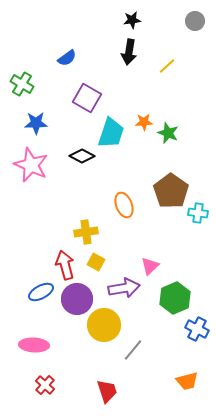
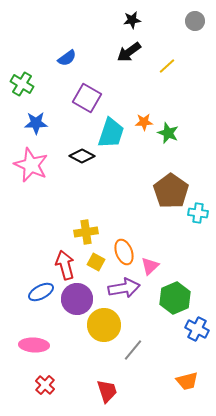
black arrow: rotated 45 degrees clockwise
orange ellipse: moved 47 px down
